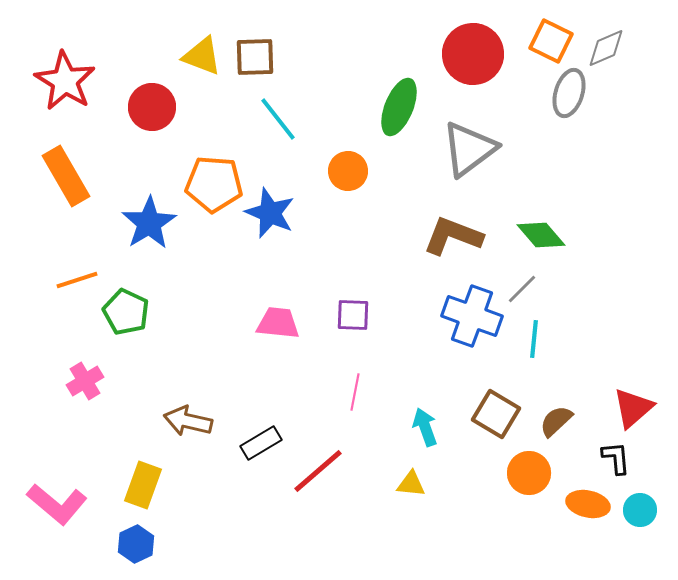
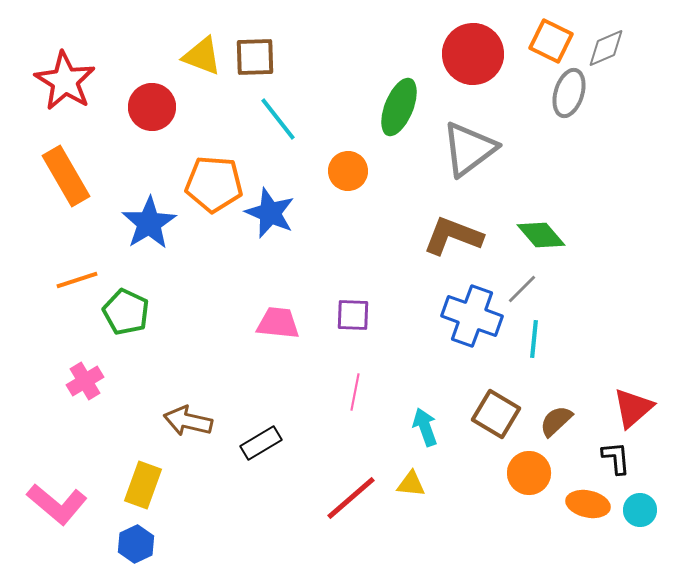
red line at (318, 471): moved 33 px right, 27 px down
